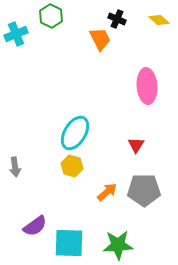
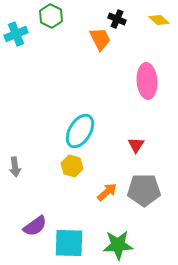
pink ellipse: moved 5 px up
cyan ellipse: moved 5 px right, 2 px up
